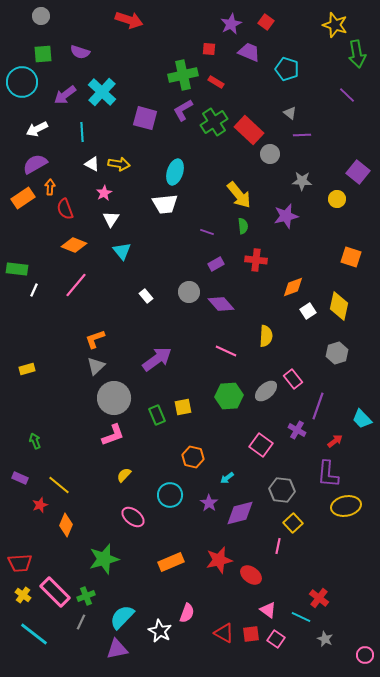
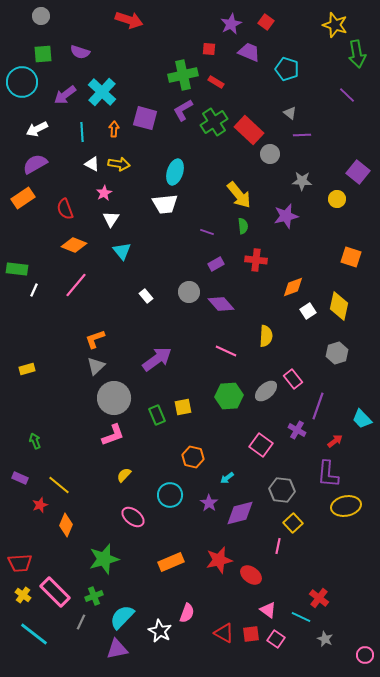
orange arrow at (50, 187): moved 64 px right, 58 px up
green cross at (86, 596): moved 8 px right
